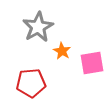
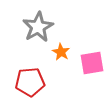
orange star: moved 1 px left, 1 px down
red pentagon: moved 1 px left, 1 px up
